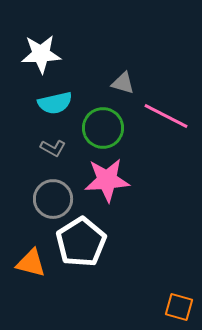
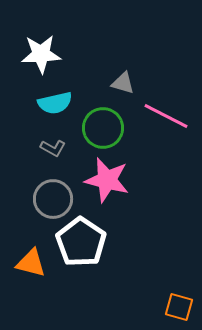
pink star: rotated 18 degrees clockwise
white pentagon: rotated 6 degrees counterclockwise
